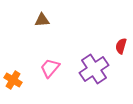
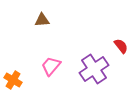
red semicircle: rotated 126 degrees clockwise
pink trapezoid: moved 1 px right, 2 px up
